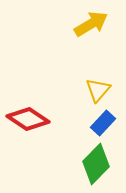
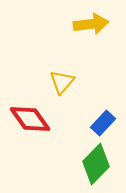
yellow arrow: rotated 24 degrees clockwise
yellow triangle: moved 36 px left, 8 px up
red diamond: moved 2 px right; rotated 21 degrees clockwise
